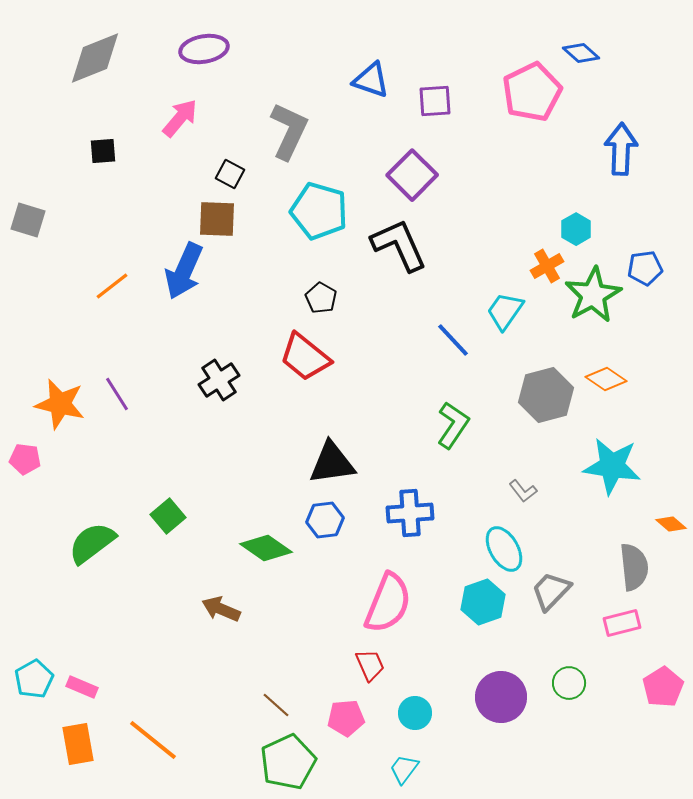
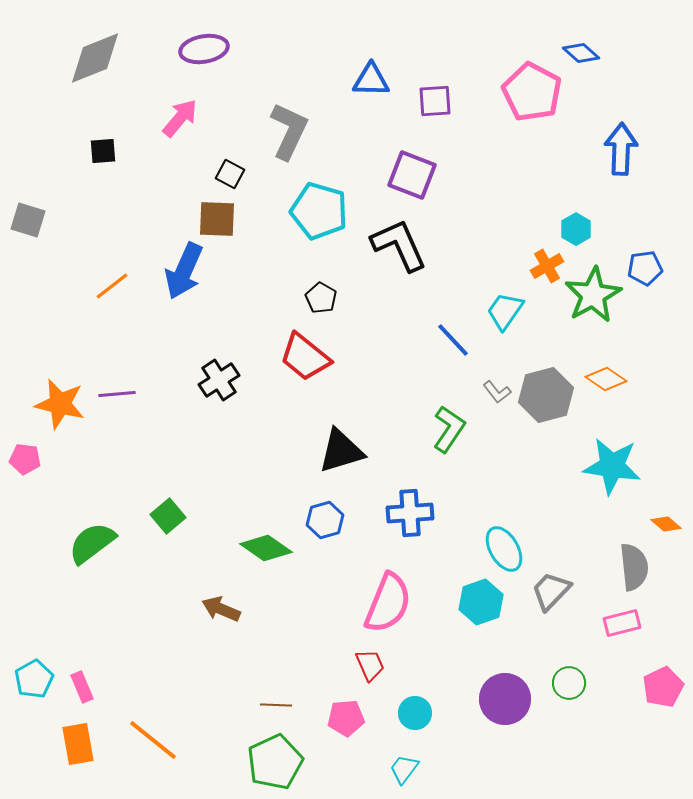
blue triangle at (371, 80): rotated 18 degrees counterclockwise
pink pentagon at (532, 92): rotated 18 degrees counterclockwise
purple square at (412, 175): rotated 24 degrees counterclockwise
purple line at (117, 394): rotated 63 degrees counterclockwise
green L-shape at (453, 425): moved 4 px left, 4 px down
black triangle at (332, 463): moved 9 px right, 12 px up; rotated 9 degrees counterclockwise
gray L-shape at (523, 491): moved 26 px left, 99 px up
blue hexagon at (325, 520): rotated 9 degrees counterclockwise
orange diamond at (671, 524): moved 5 px left
cyan hexagon at (483, 602): moved 2 px left
pink rectangle at (82, 687): rotated 44 degrees clockwise
pink pentagon at (663, 687): rotated 6 degrees clockwise
purple circle at (501, 697): moved 4 px right, 2 px down
brown line at (276, 705): rotated 40 degrees counterclockwise
green pentagon at (288, 762): moved 13 px left
